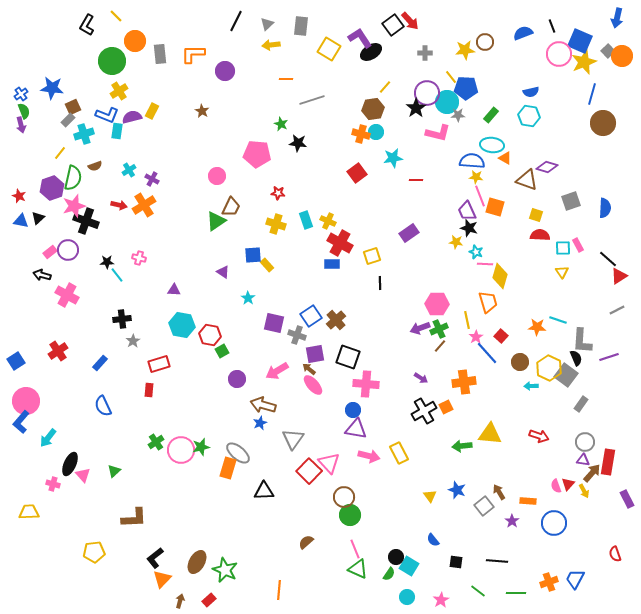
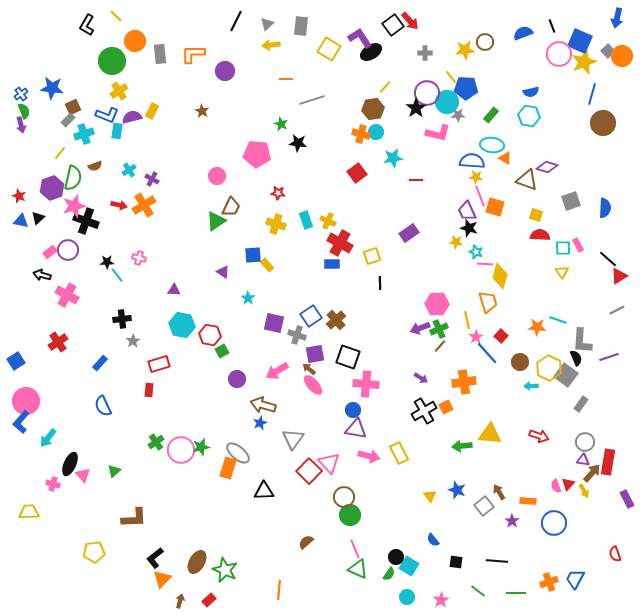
red cross at (58, 351): moved 9 px up
